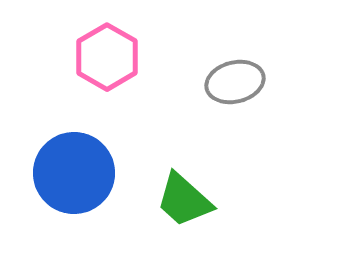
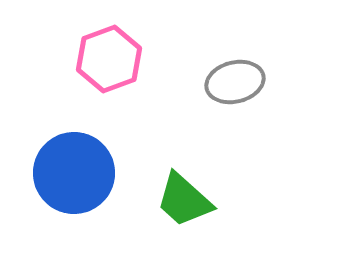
pink hexagon: moved 2 px right, 2 px down; rotated 10 degrees clockwise
